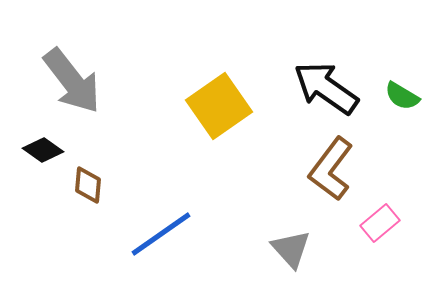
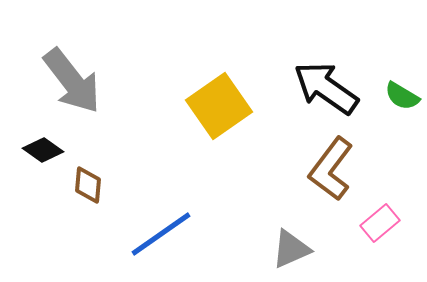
gray triangle: rotated 48 degrees clockwise
